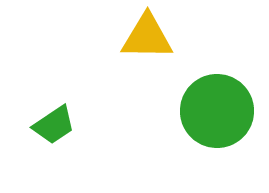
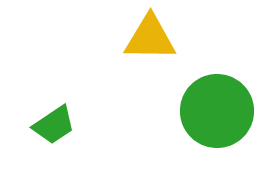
yellow triangle: moved 3 px right, 1 px down
